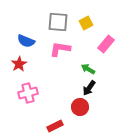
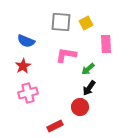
gray square: moved 3 px right
pink rectangle: rotated 42 degrees counterclockwise
pink L-shape: moved 6 px right, 6 px down
red star: moved 4 px right, 2 px down
green arrow: rotated 72 degrees counterclockwise
